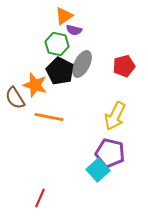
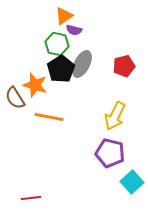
black pentagon: moved 1 px right, 2 px up; rotated 12 degrees clockwise
cyan square: moved 34 px right, 12 px down
red line: moved 9 px left; rotated 60 degrees clockwise
